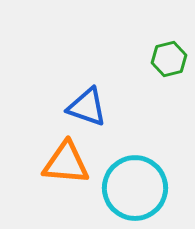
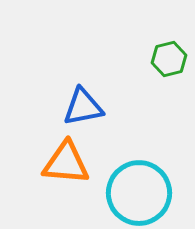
blue triangle: moved 4 px left; rotated 30 degrees counterclockwise
cyan circle: moved 4 px right, 5 px down
